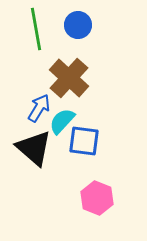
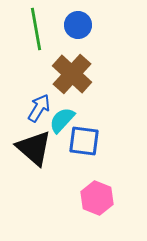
brown cross: moved 3 px right, 4 px up
cyan semicircle: moved 1 px up
